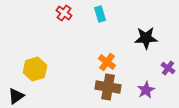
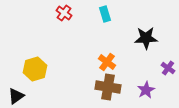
cyan rectangle: moved 5 px right
